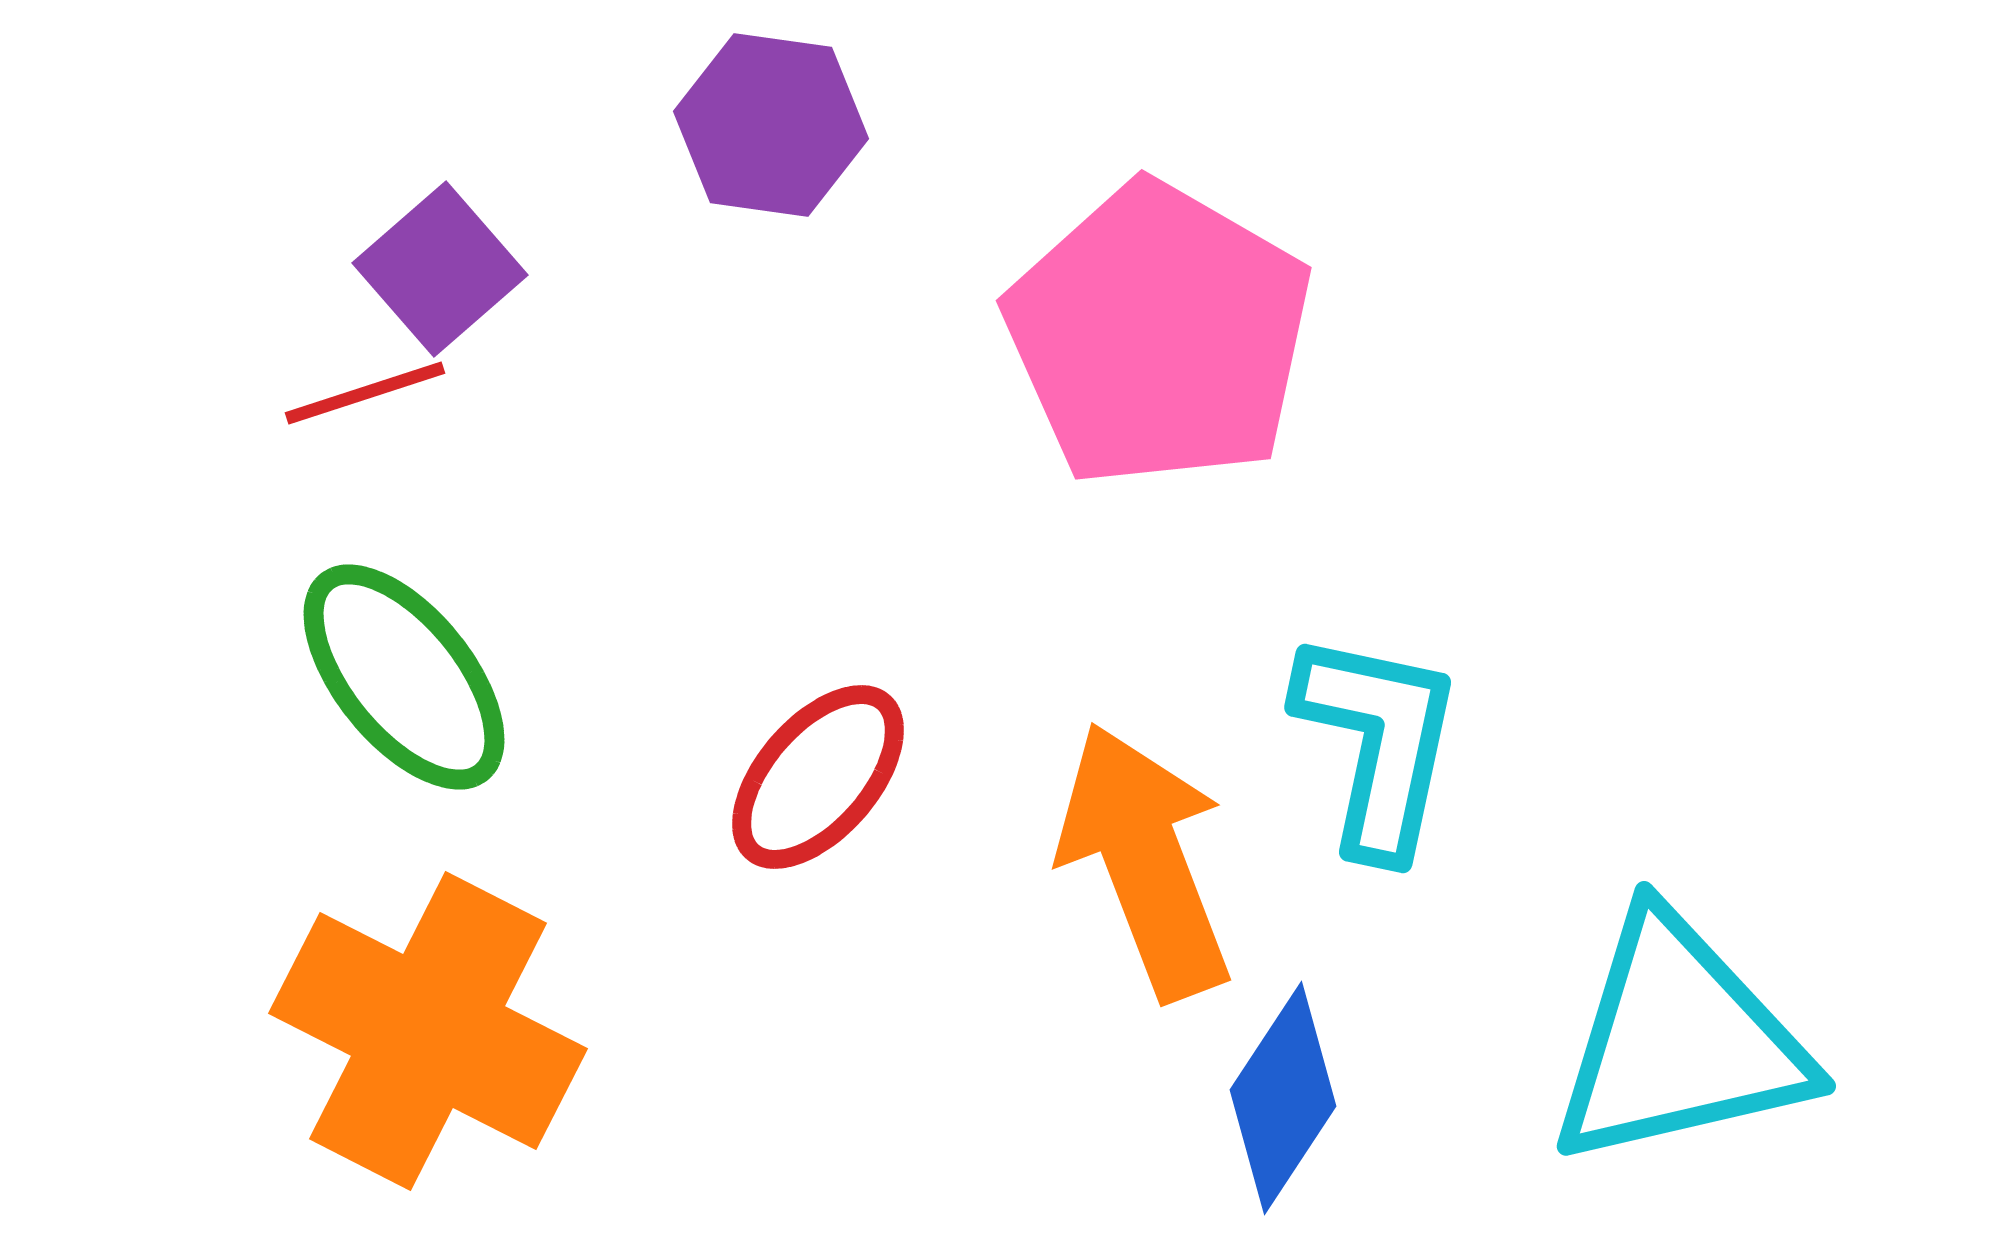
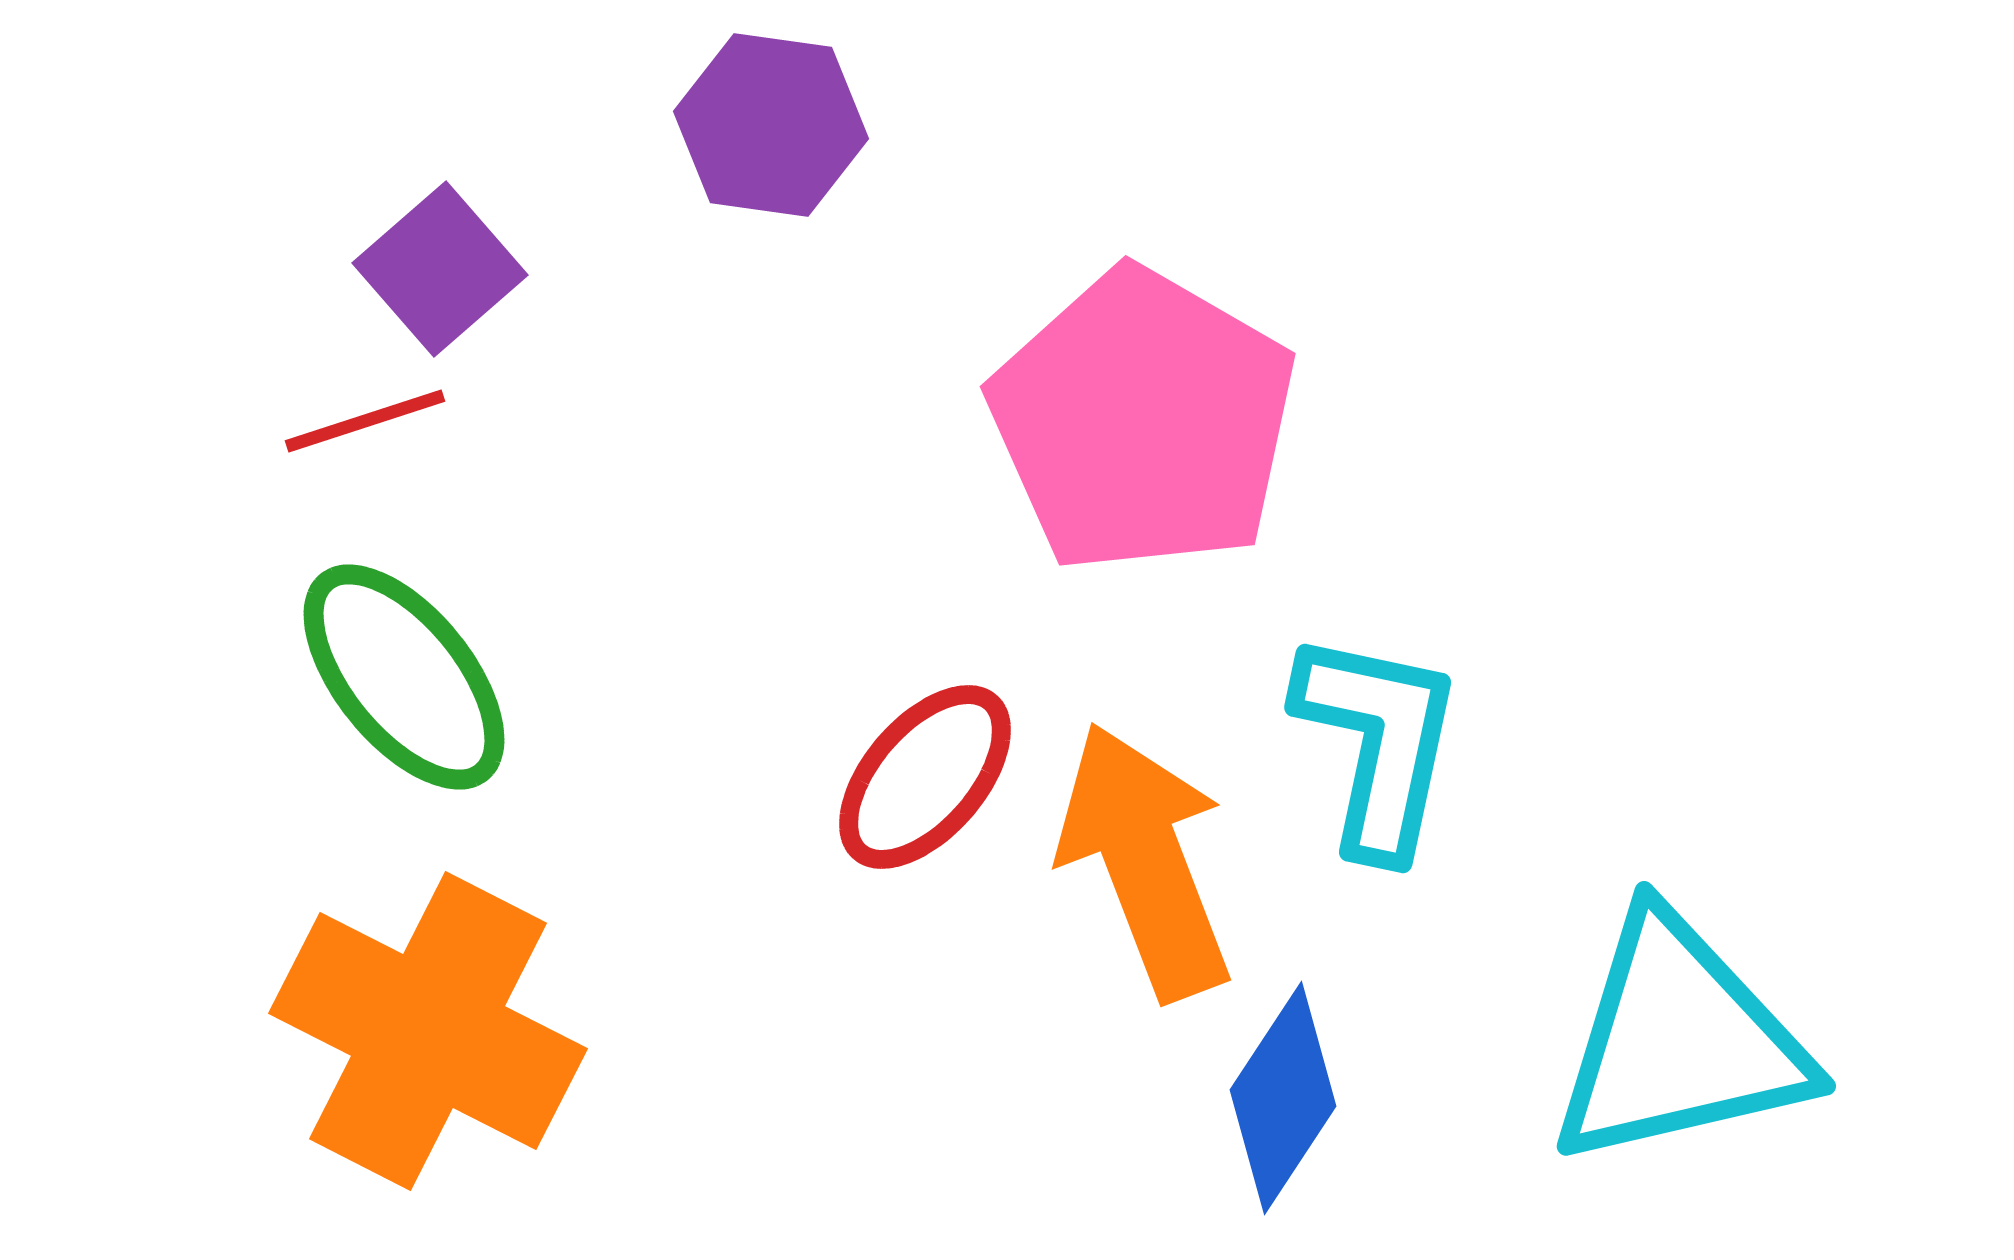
pink pentagon: moved 16 px left, 86 px down
red line: moved 28 px down
red ellipse: moved 107 px right
